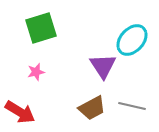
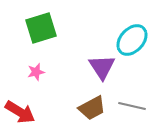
purple triangle: moved 1 px left, 1 px down
